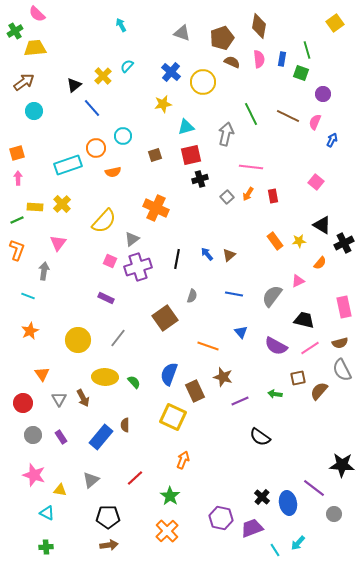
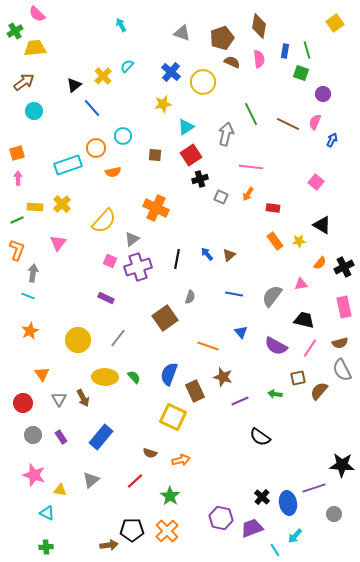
blue rectangle at (282, 59): moved 3 px right, 8 px up
brown line at (288, 116): moved 8 px down
cyan triangle at (186, 127): rotated 18 degrees counterclockwise
brown square at (155, 155): rotated 24 degrees clockwise
red square at (191, 155): rotated 20 degrees counterclockwise
red rectangle at (273, 196): moved 12 px down; rotated 72 degrees counterclockwise
gray square at (227, 197): moved 6 px left; rotated 24 degrees counterclockwise
black cross at (344, 243): moved 24 px down
gray arrow at (44, 271): moved 11 px left, 2 px down
pink triangle at (298, 281): moved 3 px right, 3 px down; rotated 16 degrees clockwise
gray semicircle at (192, 296): moved 2 px left, 1 px down
pink line at (310, 348): rotated 24 degrees counterclockwise
green semicircle at (134, 382): moved 5 px up
brown semicircle at (125, 425): moved 25 px right, 28 px down; rotated 72 degrees counterclockwise
orange arrow at (183, 460): moved 2 px left; rotated 54 degrees clockwise
red line at (135, 478): moved 3 px down
purple line at (314, 488): rotated 55 degrees counterclockwise
black pentagon at (108, 517): moved 24 px right, 13 px down
cyan arrow at (298, 543): moved 3 px left, 7 px up
